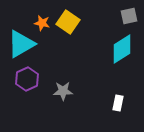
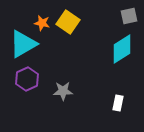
cyan triangle: moved 2 px right
